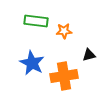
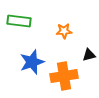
green rectangle: moved 17 px left
blue star: moved 1 px up; rotated 25 degrees clockwise
